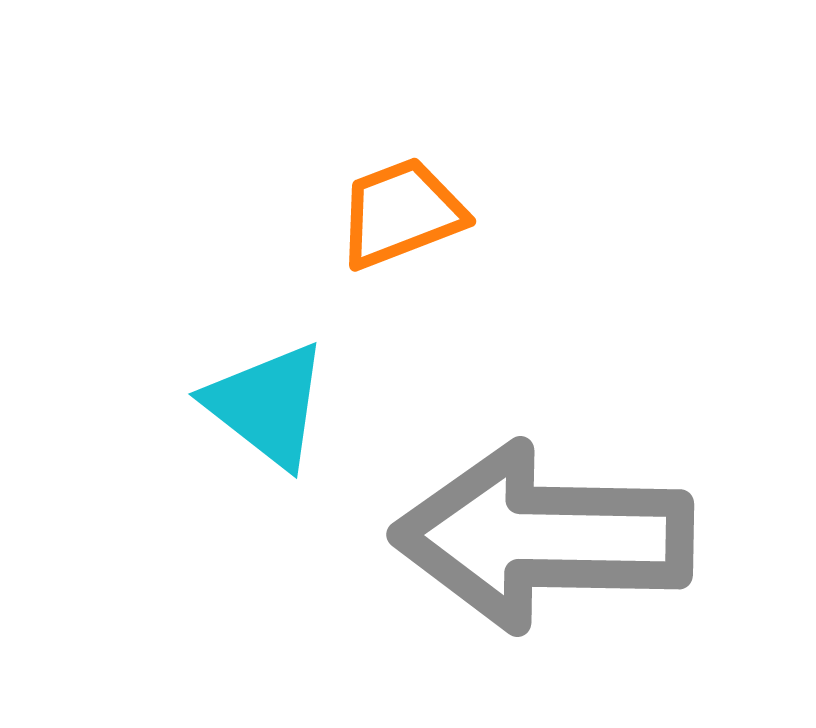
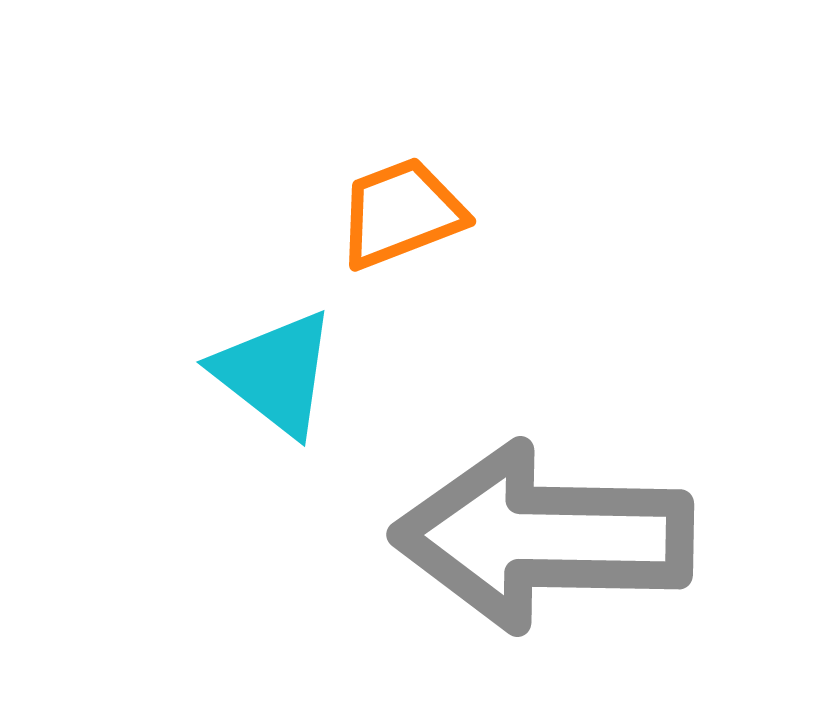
cyan triangle: moved 8 px right, 32 px up
